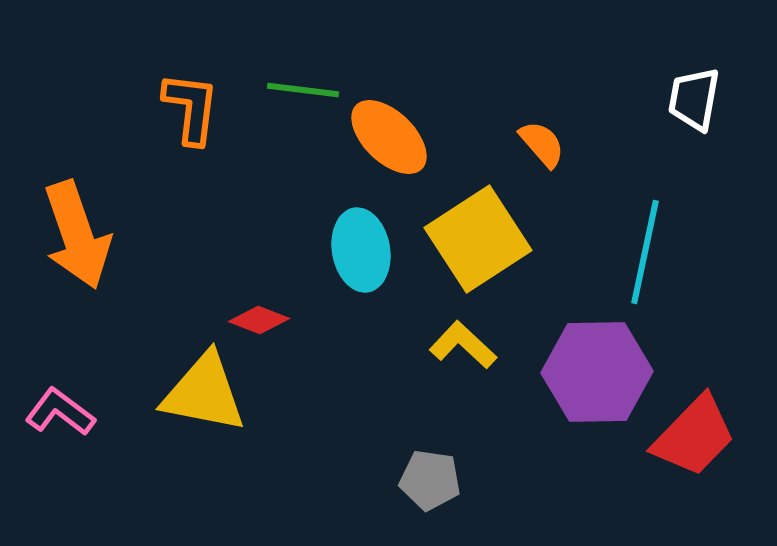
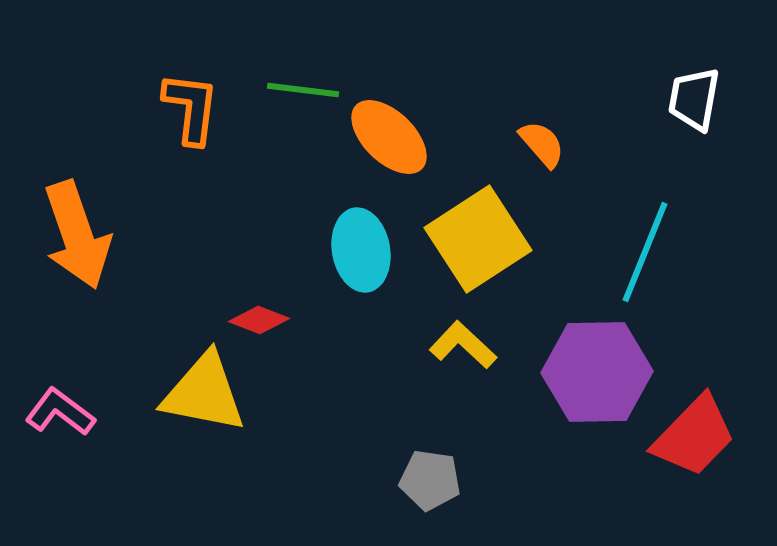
cyan line: rotated 10 degrees clockwise
